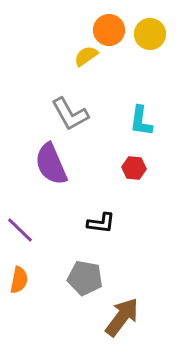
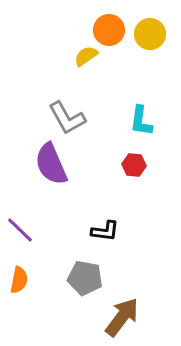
gray L-shape: moved 3 px left, 4 px down
red hexagon: moved 3 px up
black L-shape: moved 4 px right, 8 px down
